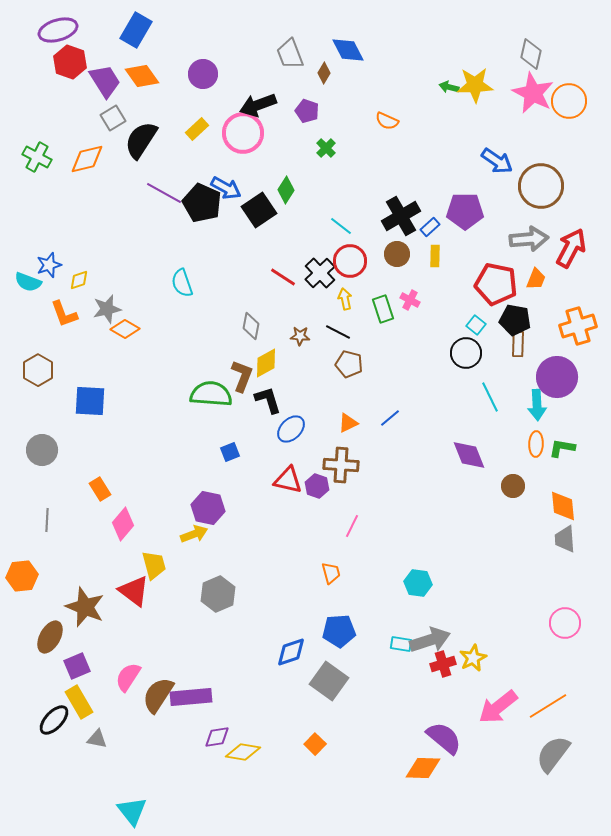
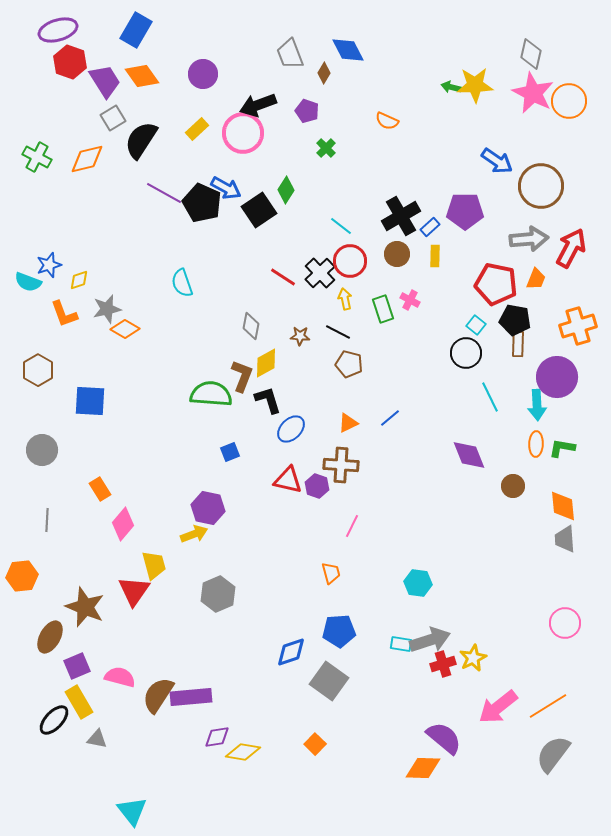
green arrow at (449, 87): moved 2 px right
red triangle at (134, 591): rotated 28 degrees clockwise
pink semicircle at (128, 677): moved 8 px left; rotated 72 degrees clockwise
